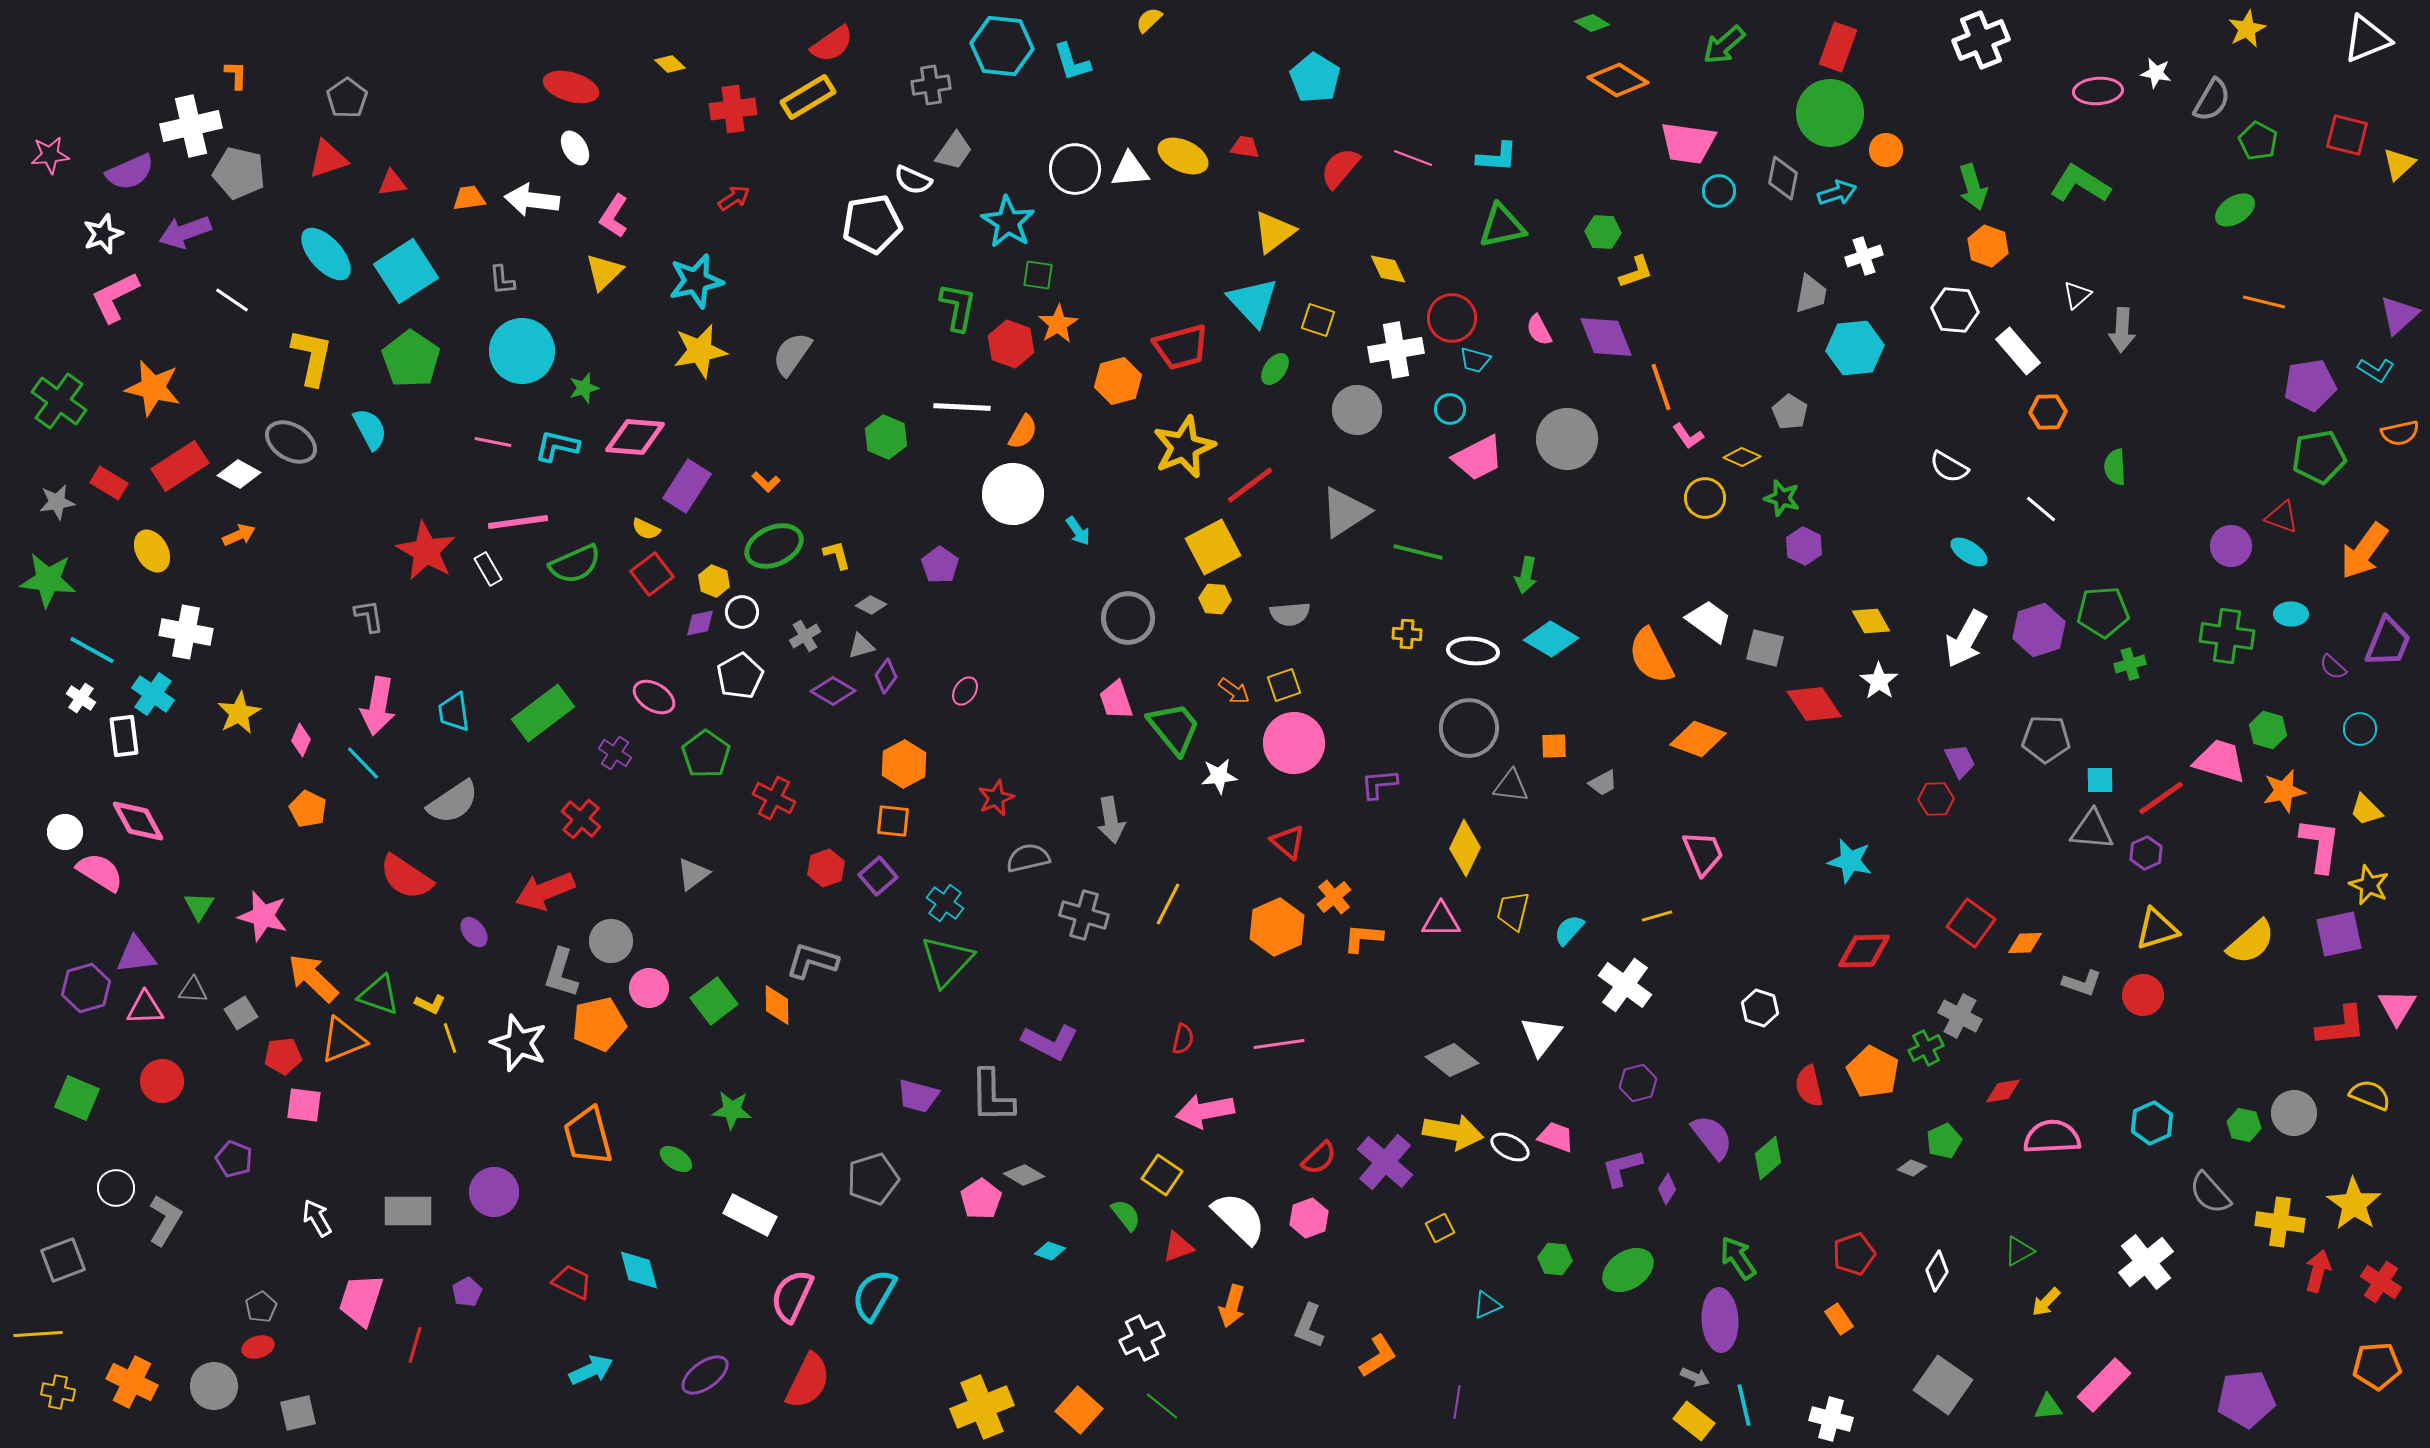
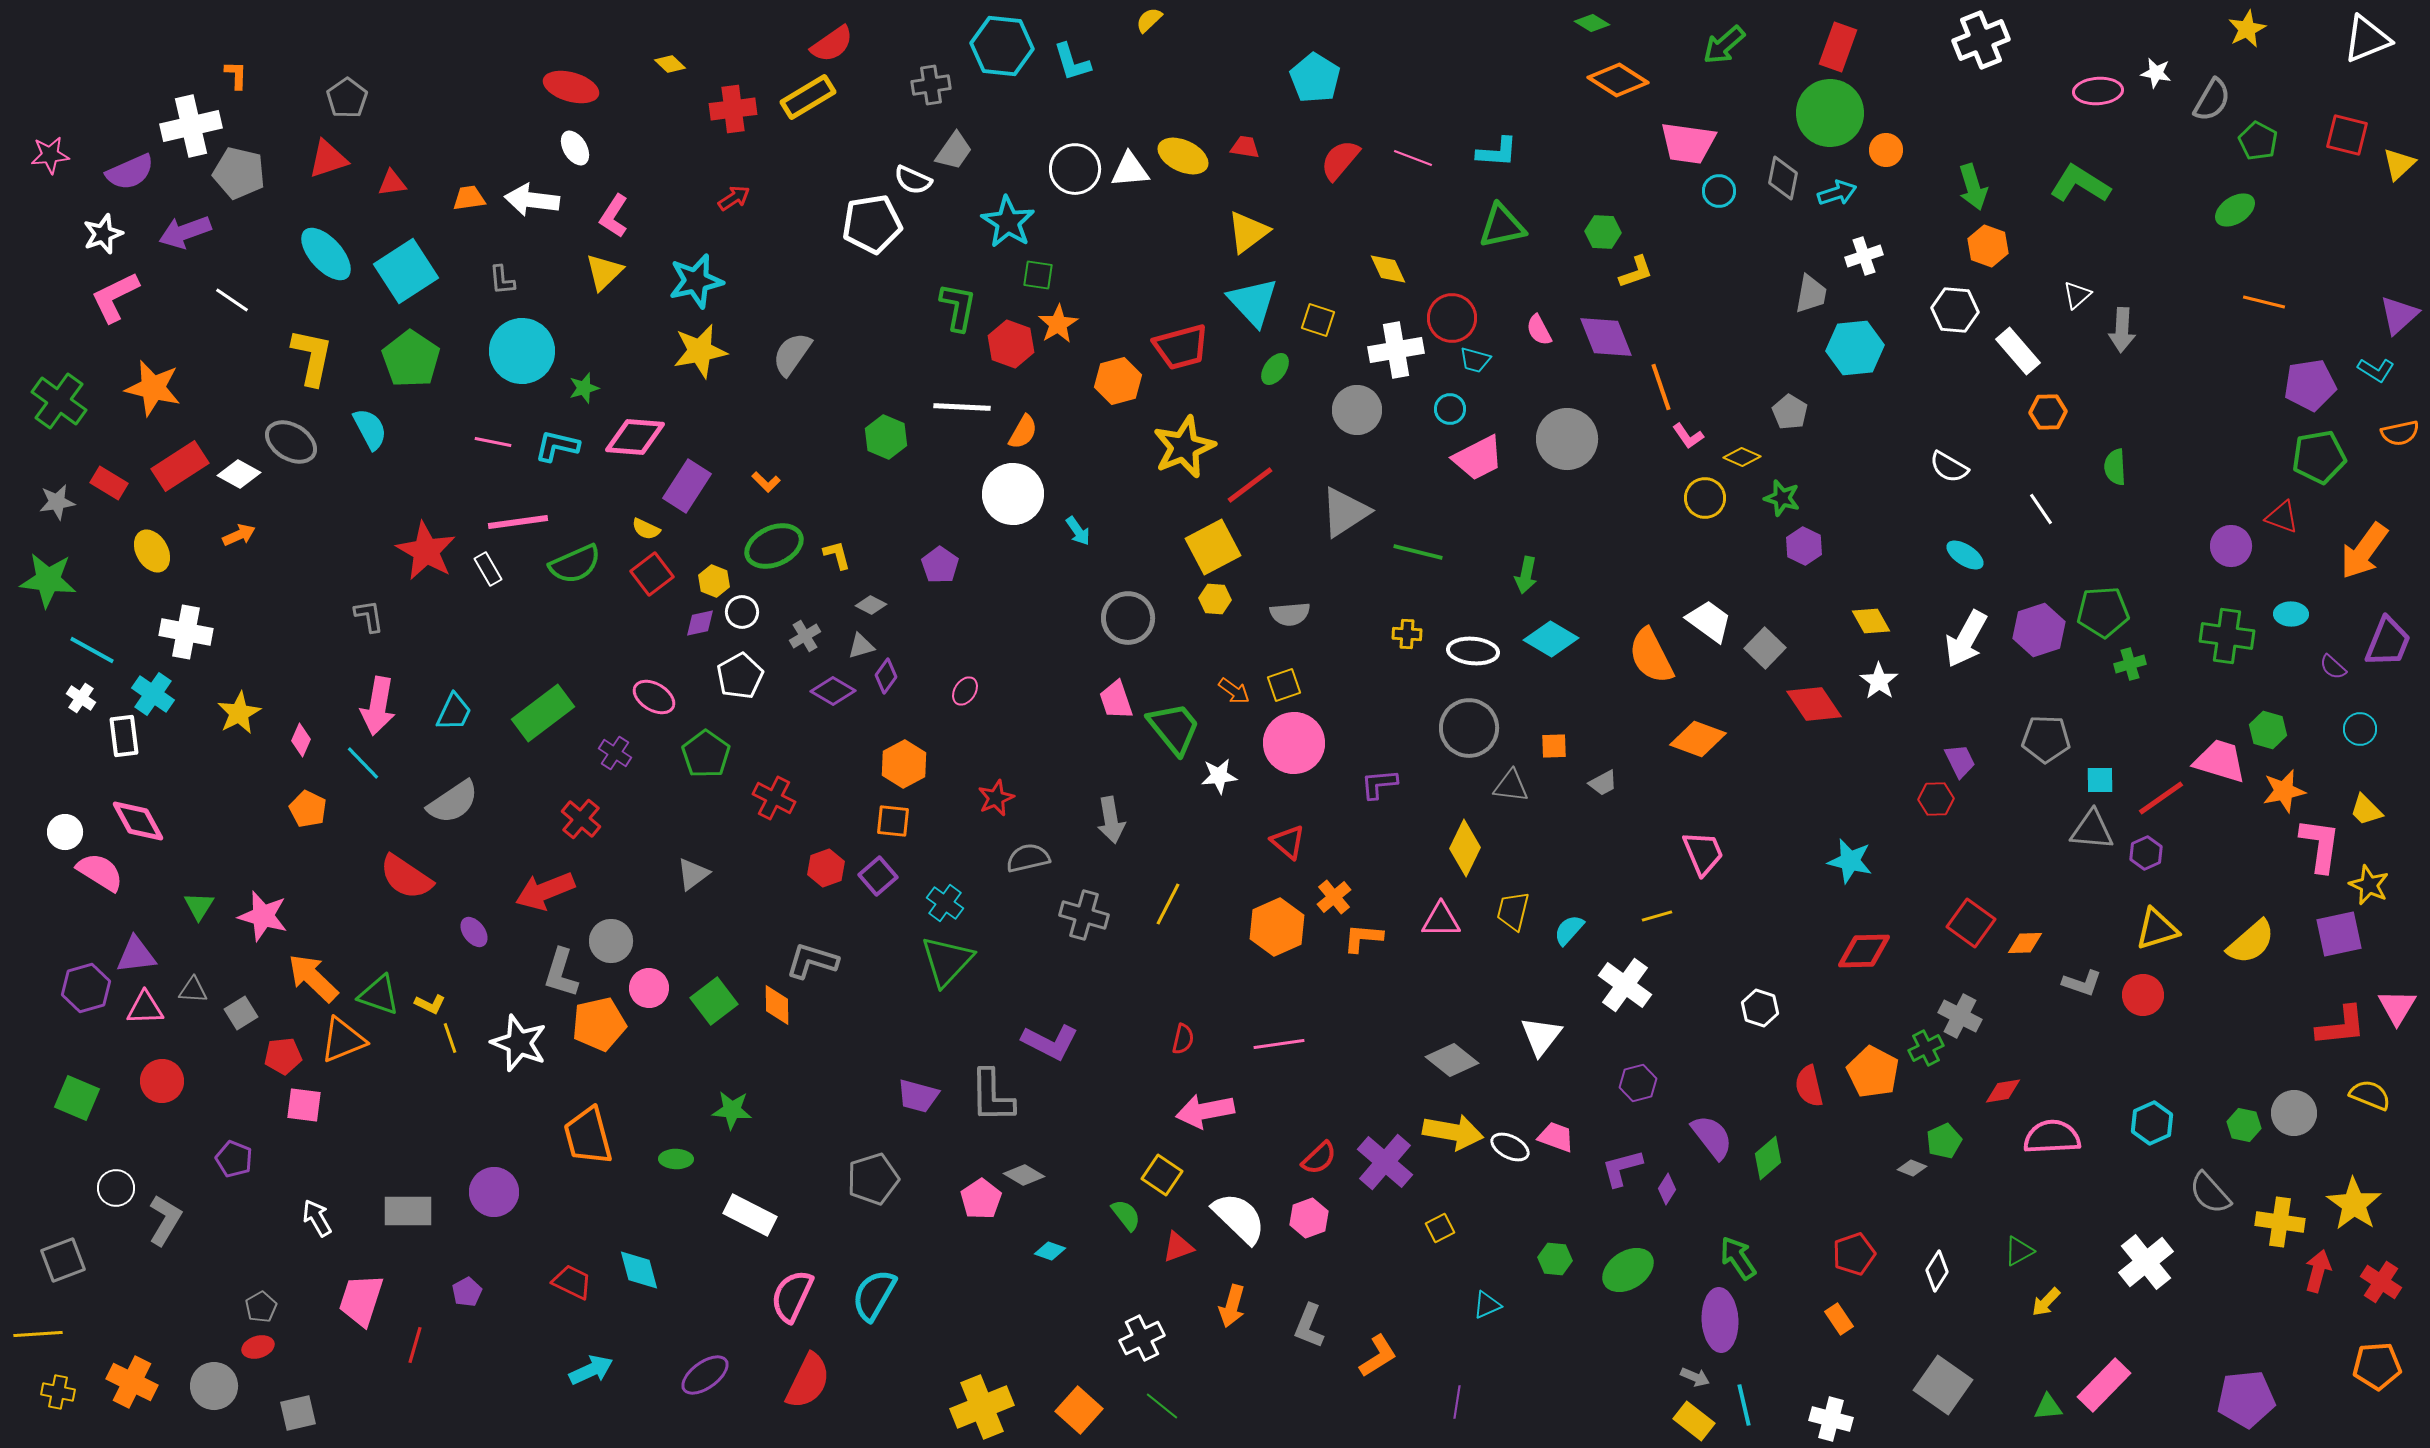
cyan L-shape at (1497, 157): moved 5 px up
red semicircle at (1340, 168): moved 8 px up
yellow triangle at (1274, 232): moved 26 px left
white line at (2041, 509): rotated 16 degrees clockwise
cyan ellipse at (1969, 552): moved 4 px left, 3 px down
gray square at (1765, 648): rotated 30 degrees clockwise
cyan trapezoid at (454, 712): rotated 147 degrees counterclockwise
green ellipse at (676, 1159): rotated 32 degrees counterclockwise
